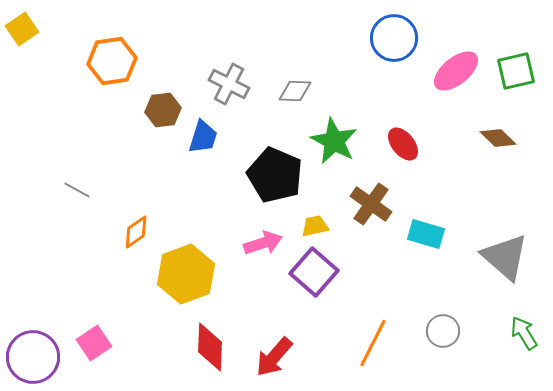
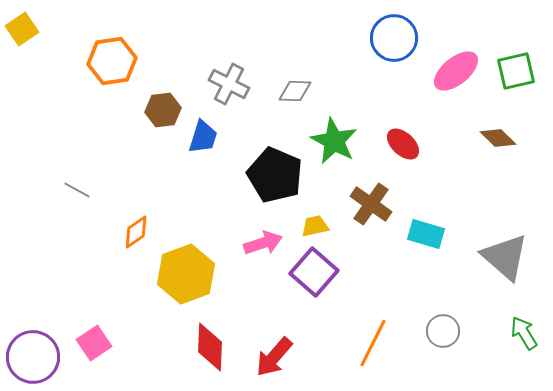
red ellipse: rotated 8 degrees counterclockwise
